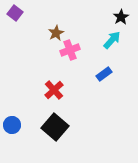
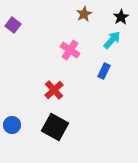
purple square: moved 2 px left, 12 px down
brown star: moved 28 px right, 19 px up
pink cross: rotated 36 degrees counterclockwise
blue rectangle: moved 3 px up; rotated 28 degrees counterclockwise
black square: rotated 12 degrees counterclockwise
